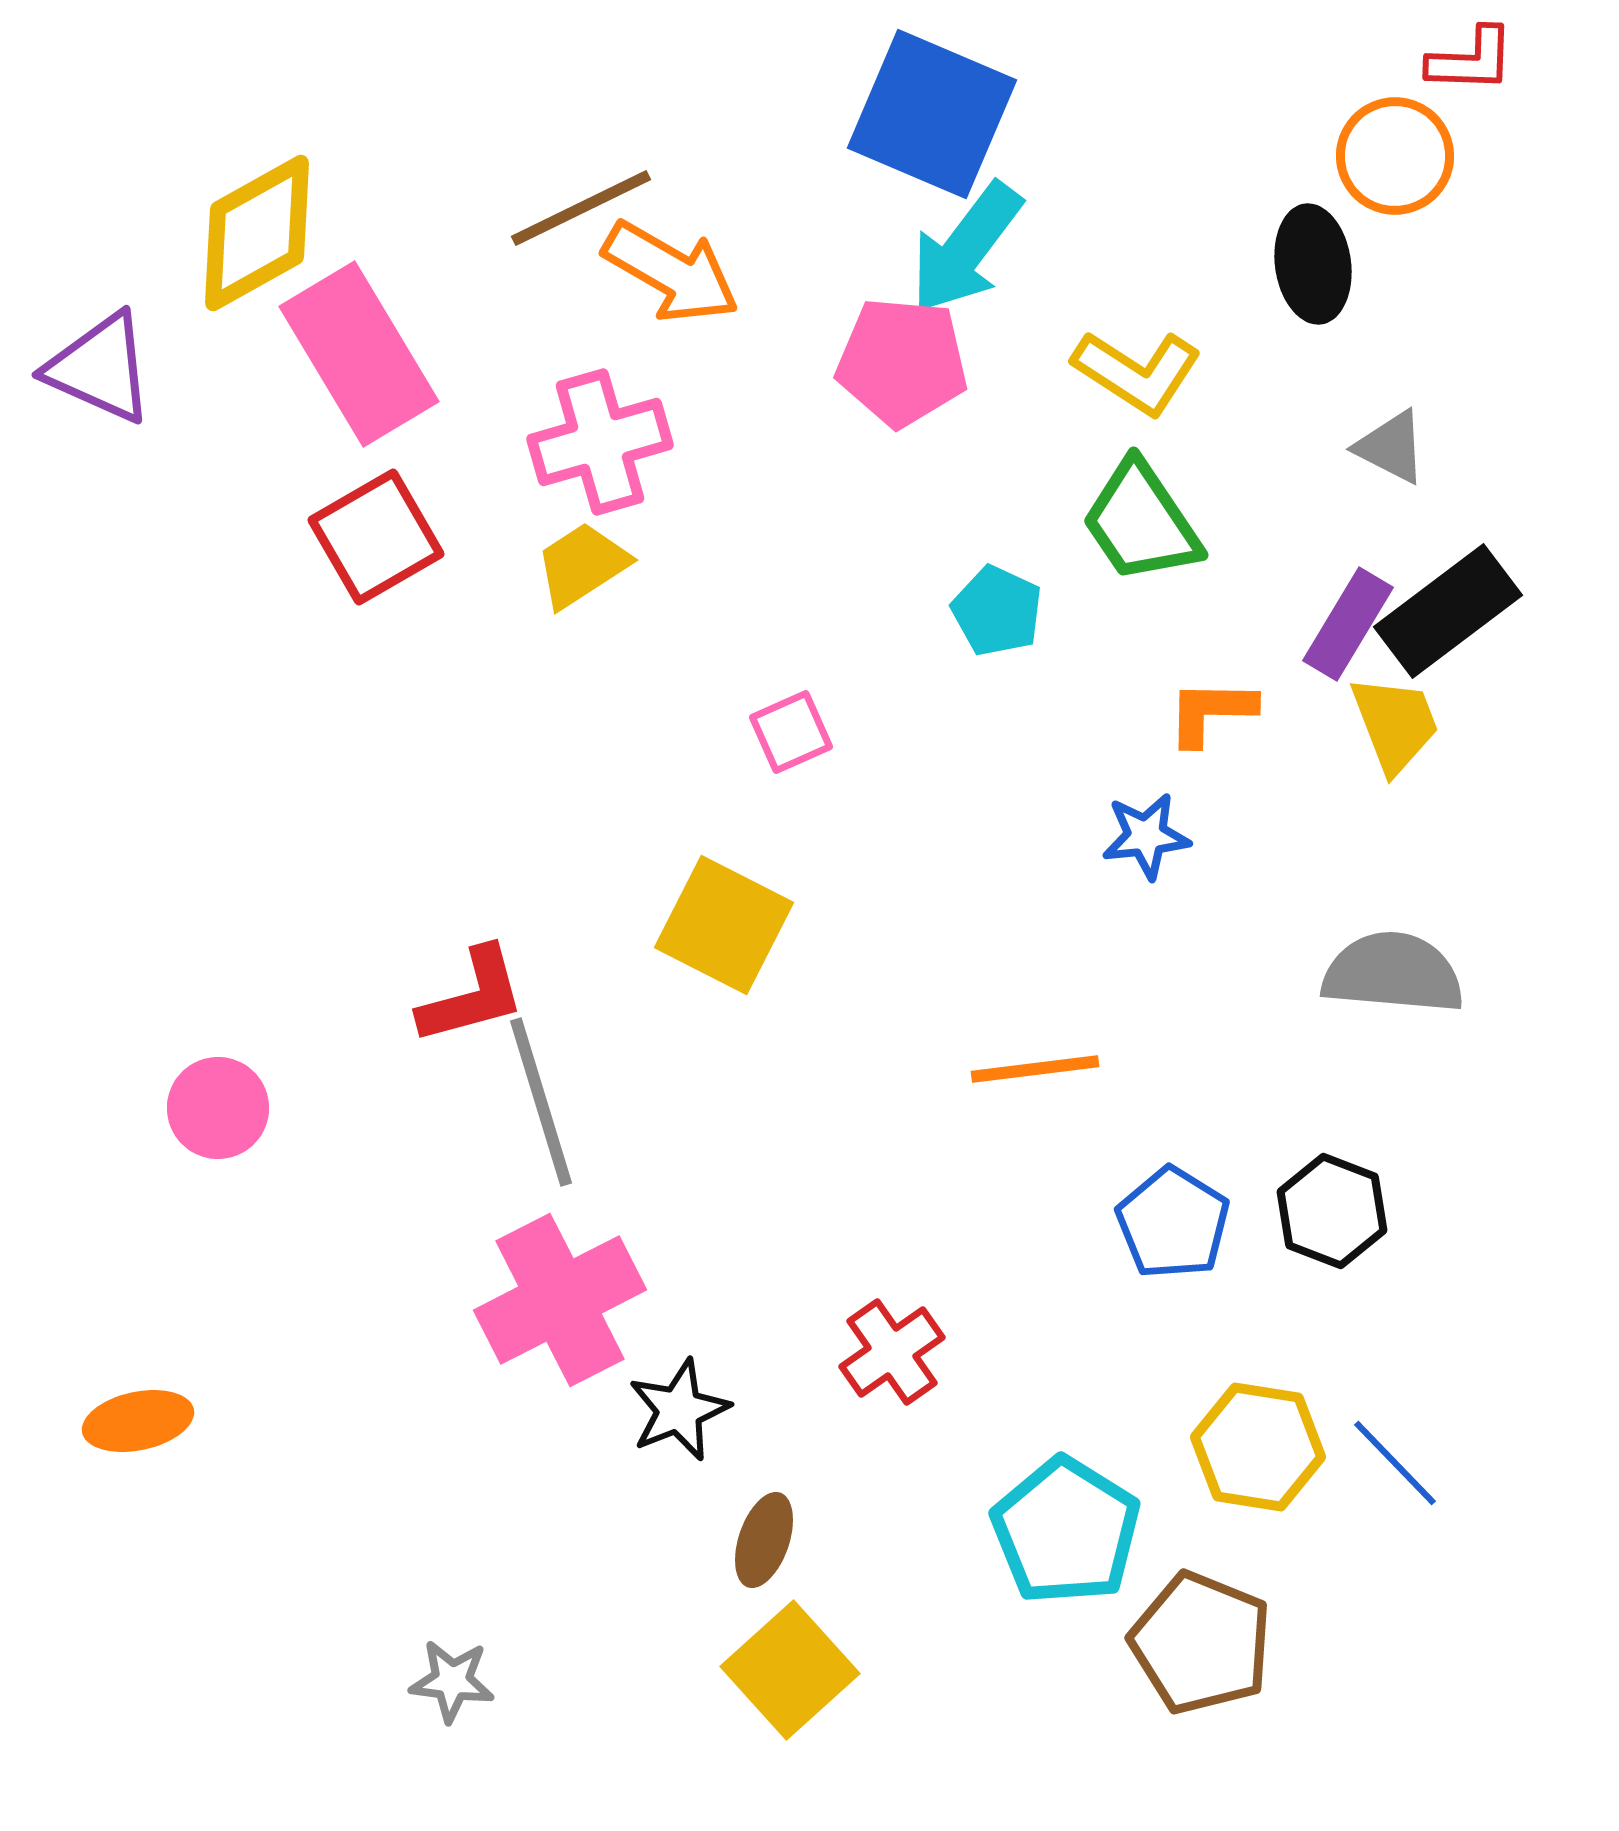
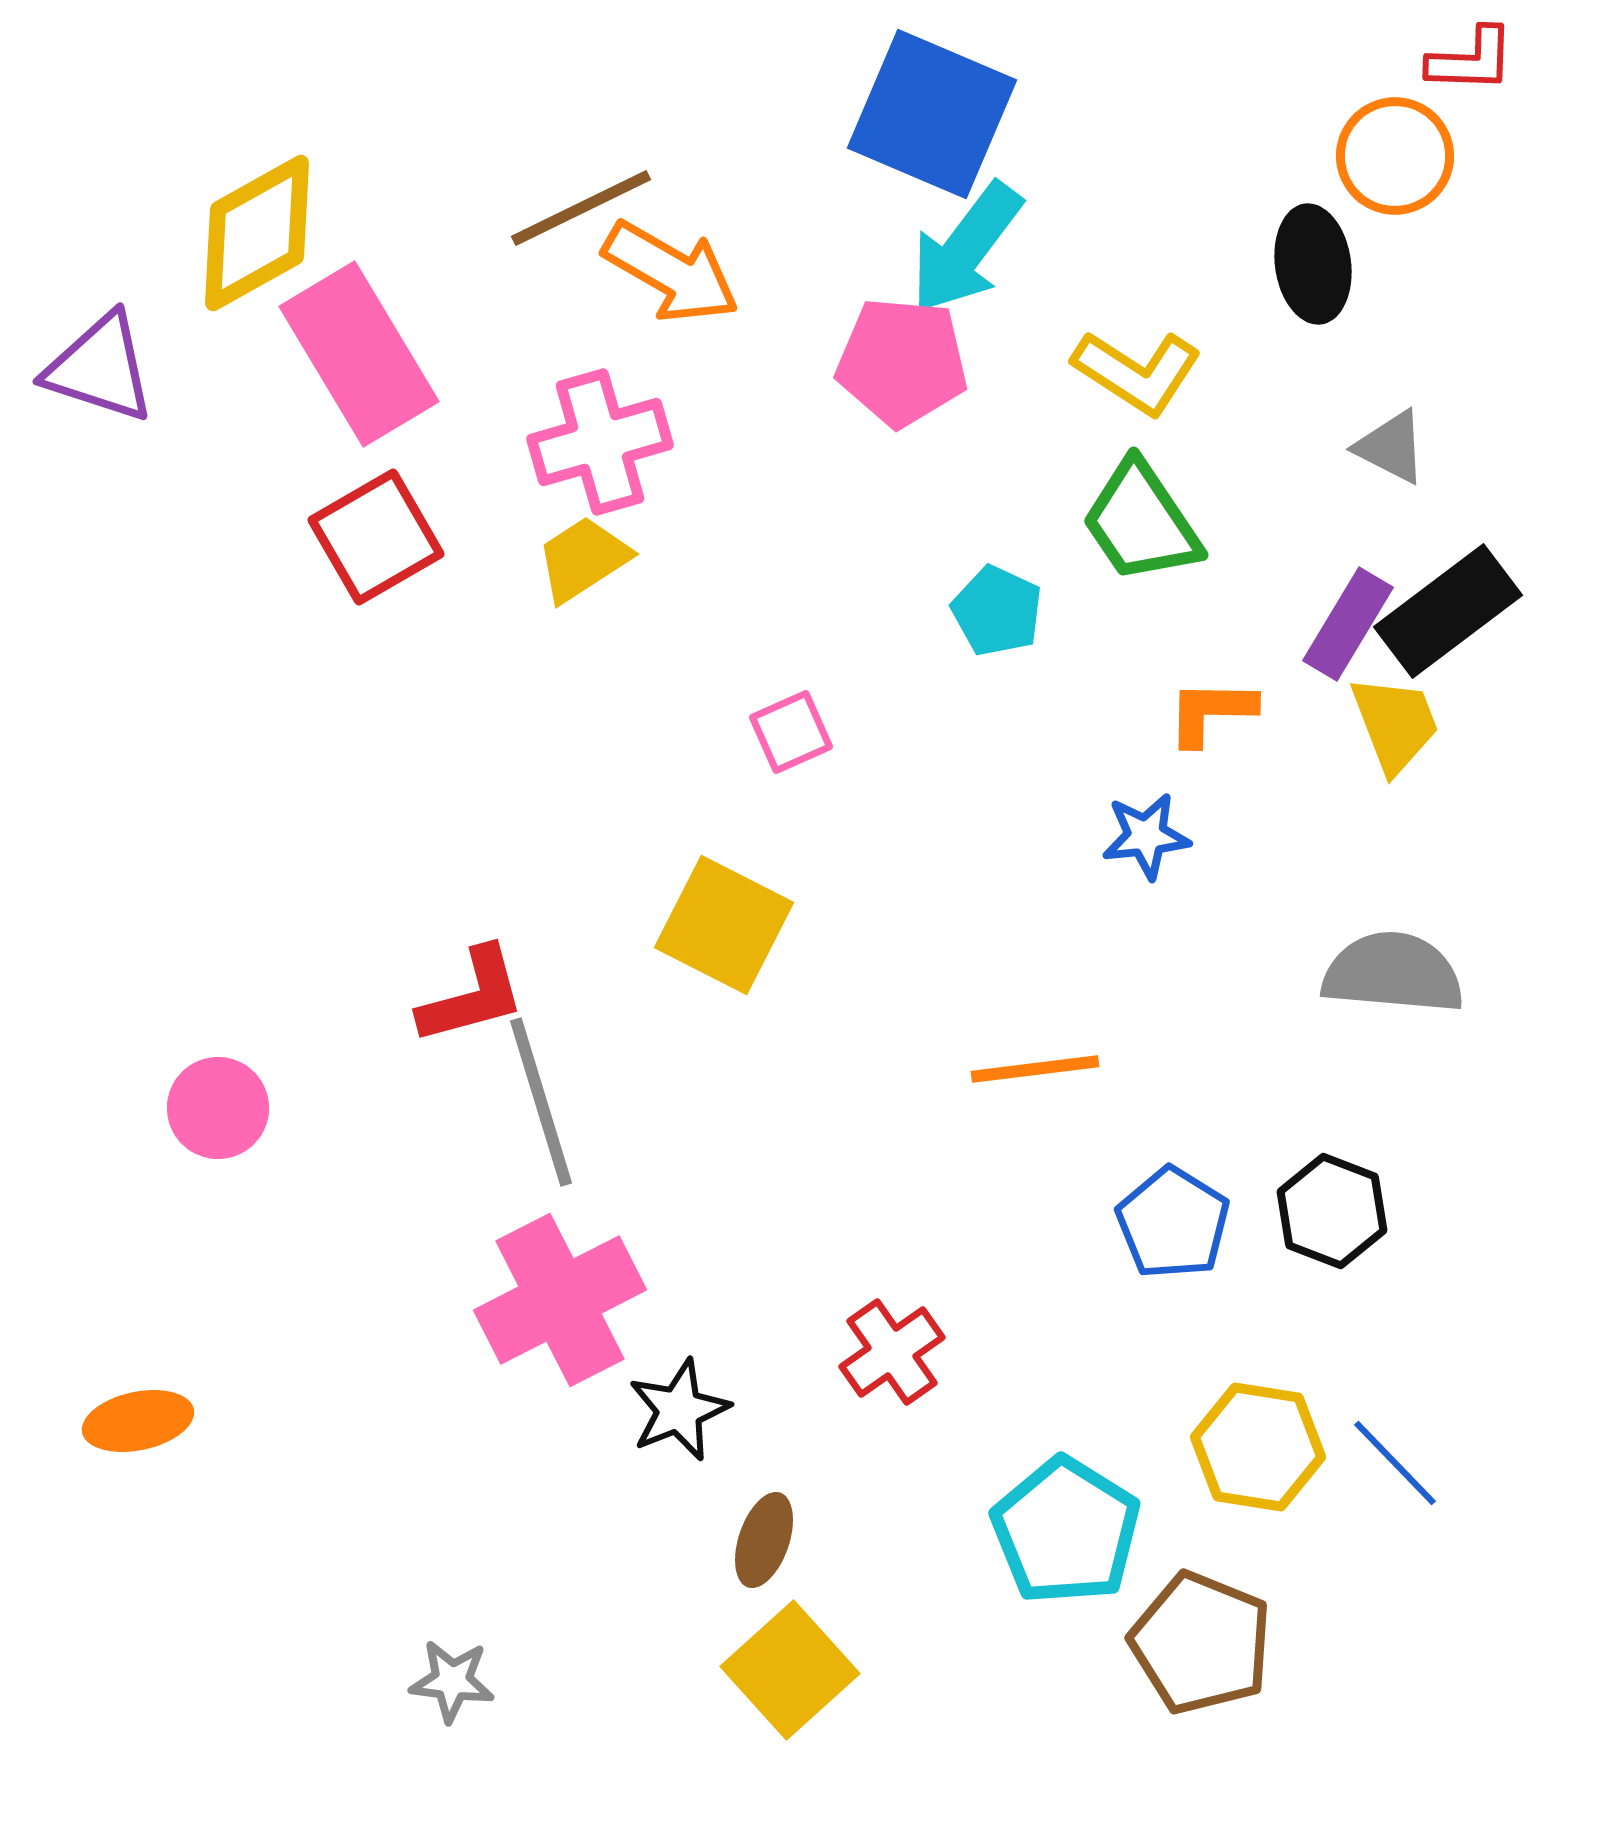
purple triangle at (100, 368): rotated 6 degrees counterclockwise
yellow trapezoid at (582, 565): moved 1 px right, 6 px up
